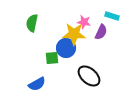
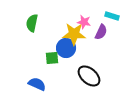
blue semicircle: rotated 126 degrees counterclockwise
